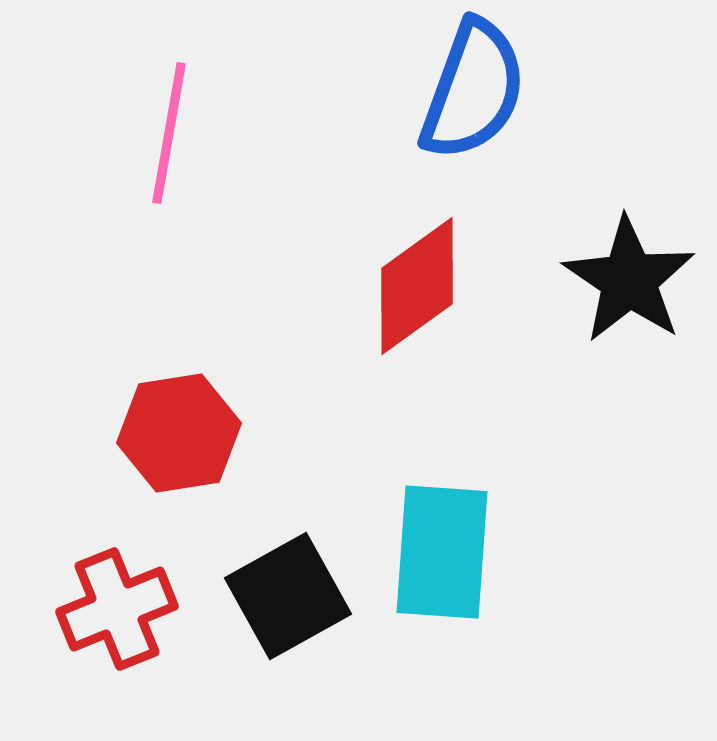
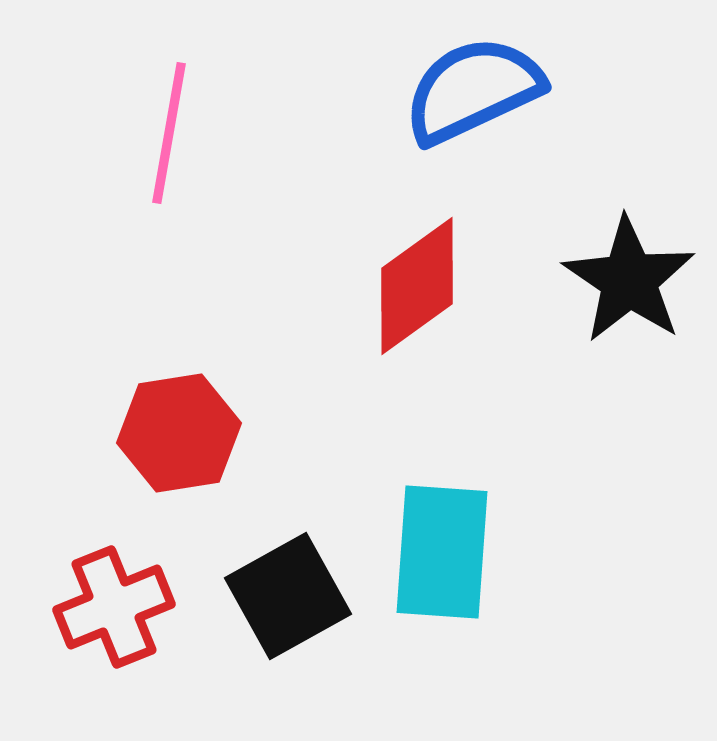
blue semicircle: rotated 135 degrees counterclockwise
red cross: moved 3 px left, 2 px up
